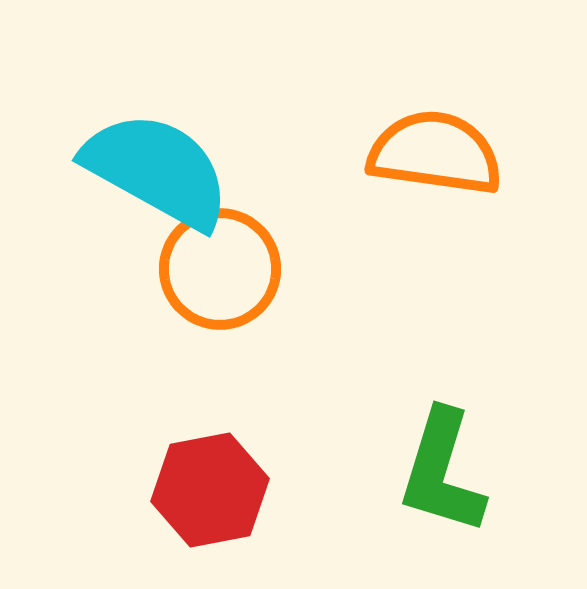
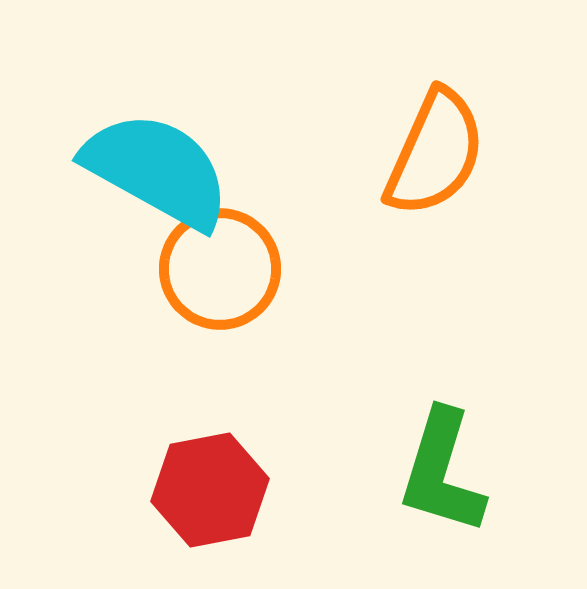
orange semicircle: rotated 106 degrees clockwise
